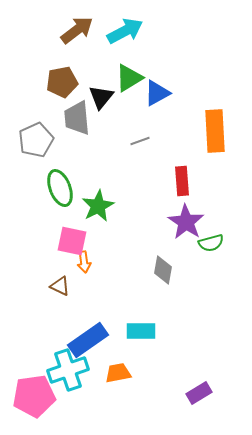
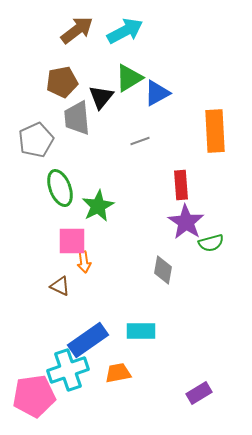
red rectangle: moved 1 px left, 4 px down
pink square: rotated 12 degrees counterclockwise
